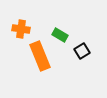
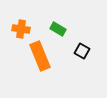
green rectangle: moved 2 px left, 6 px up
black square: rotated 28 degrees counterclockwise
